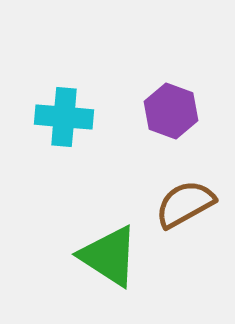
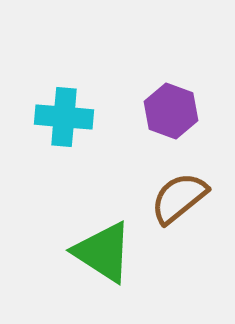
brown semicircle: moved 6 px left, 6 px up; rotated 10 degrees counterclockwise
green triangle: moved 6 px left, 4 px up
